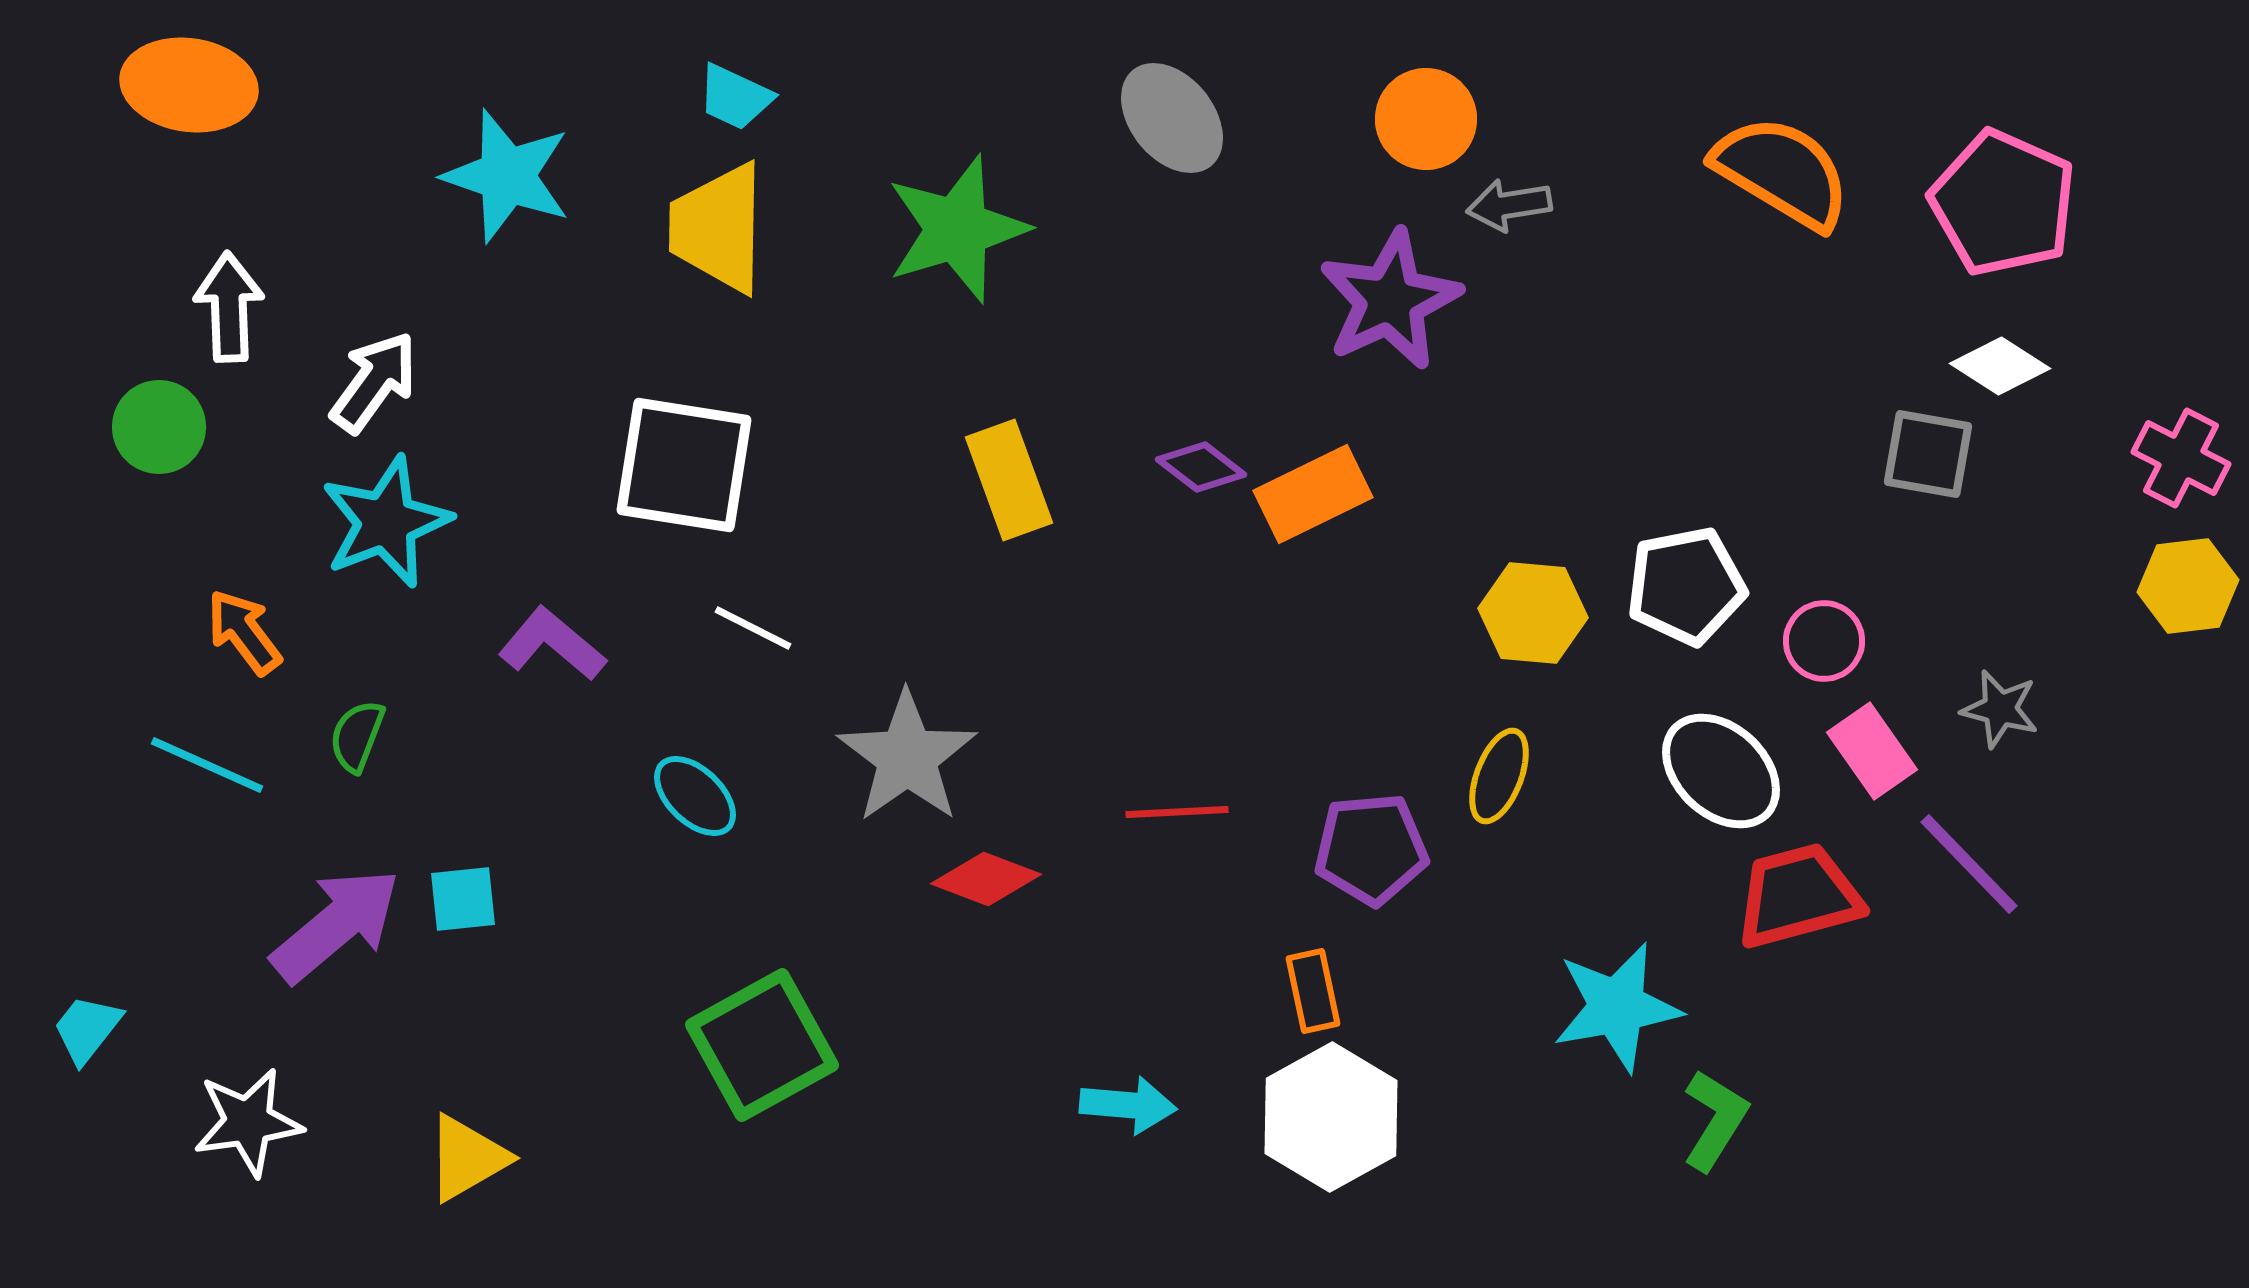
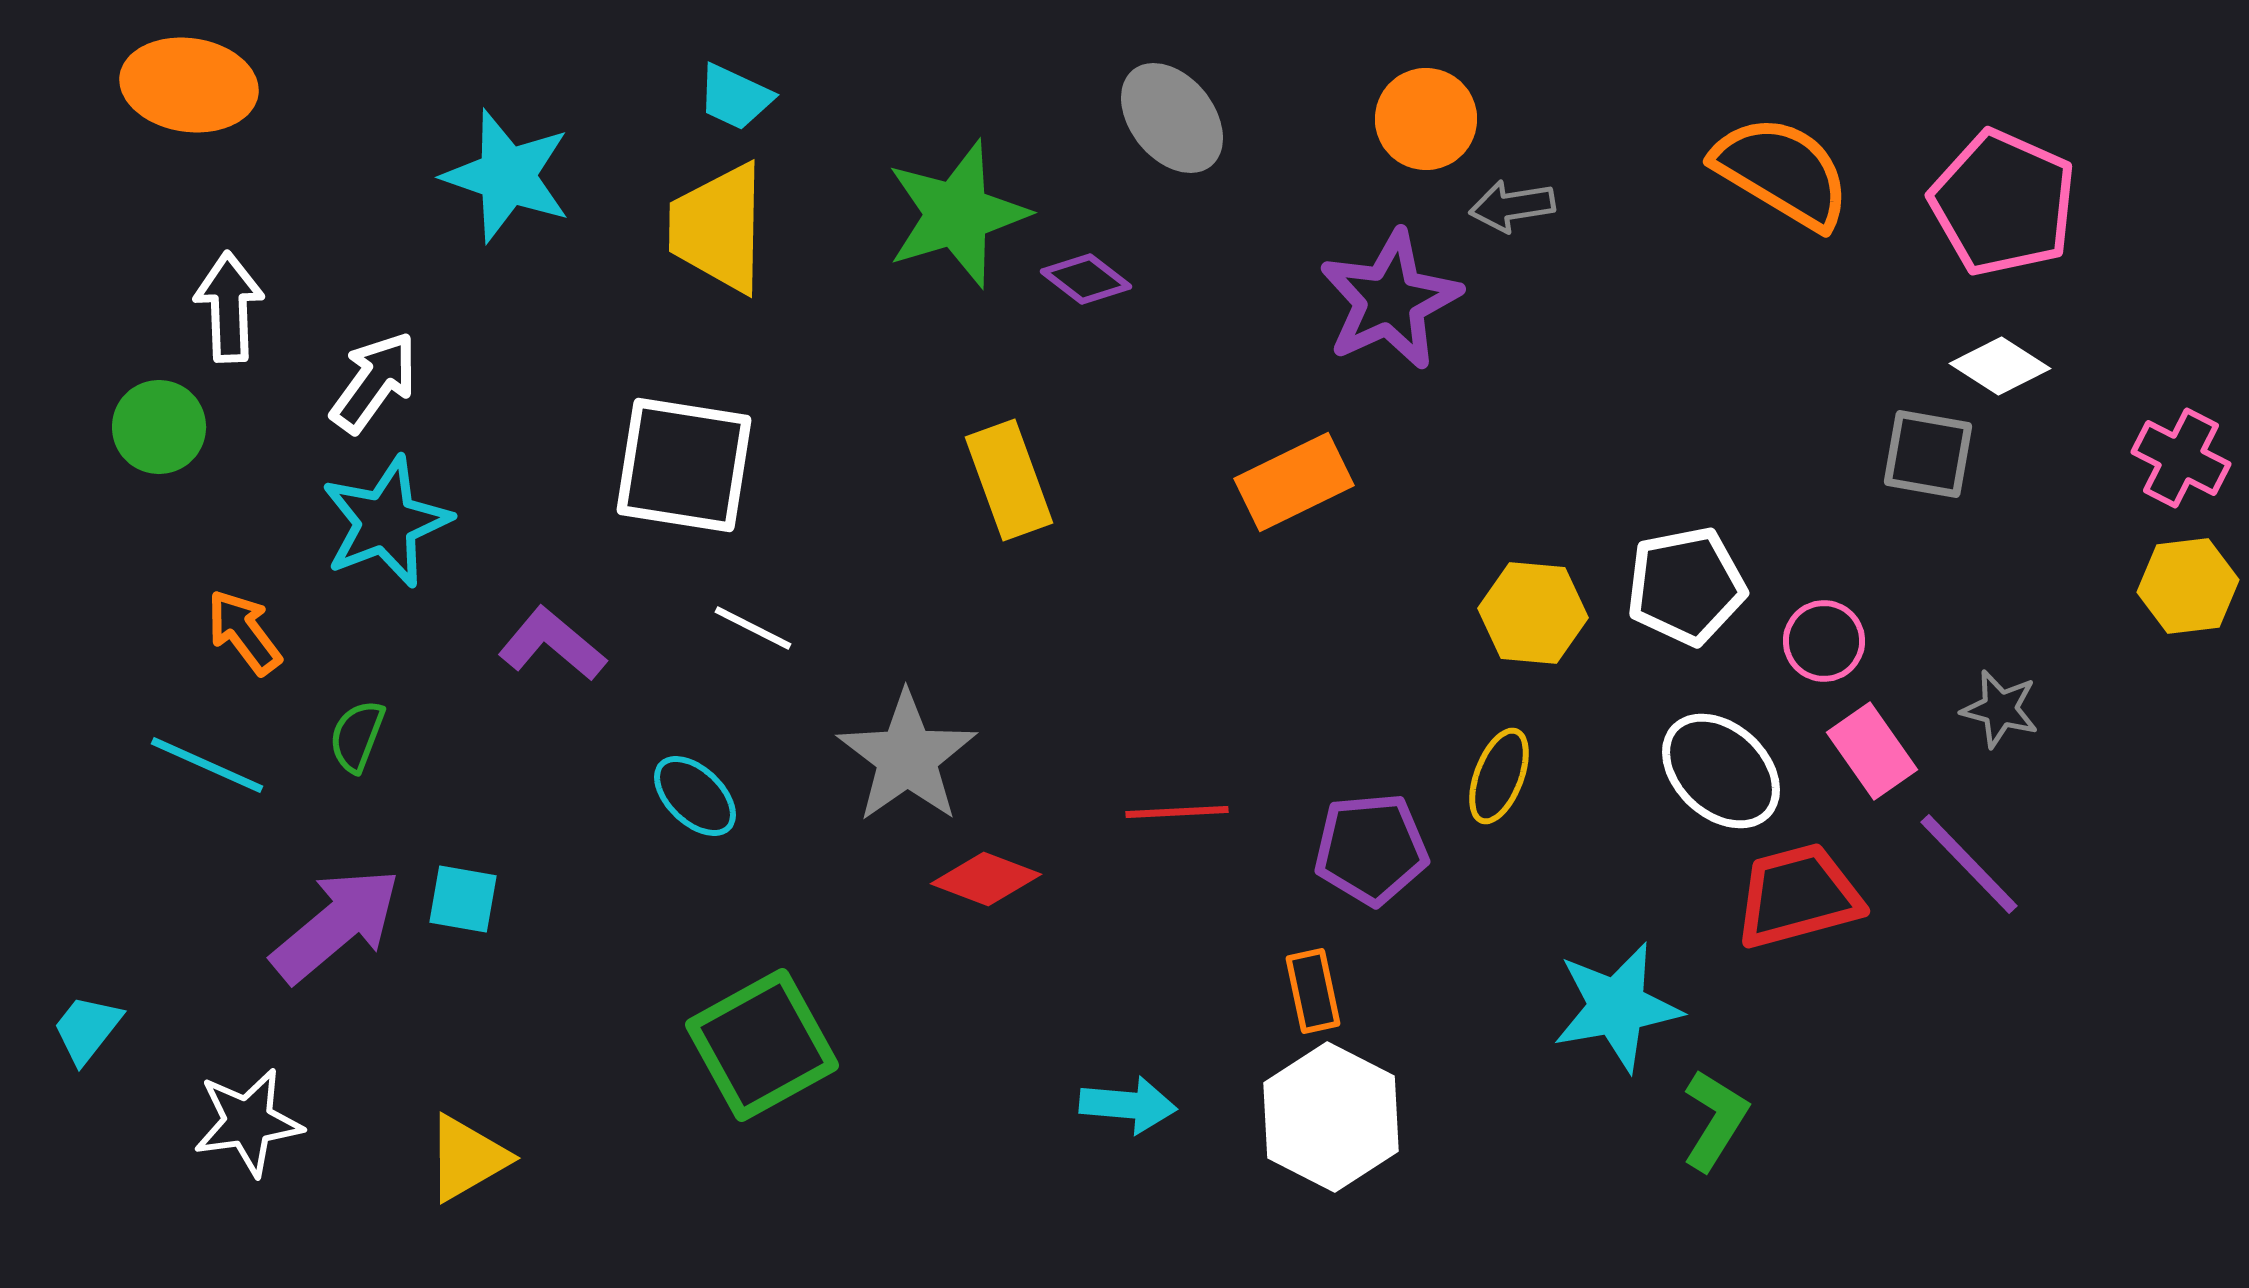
gray arrow at (1509, 205): moved 3 px right, 1 px down
green star at (957, 229): moved 15 px up
purple diamond at (1201, 467): moved 115 px left, 188 px up
orange rectangle at (1313, 494): moved 19 px left, 12 px up
cyan square at (463, 899): rotated 16 degrees clockwise
white hexagon at (1331, 1117): rotated 4 degrees counterclockwise
